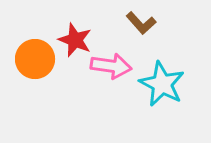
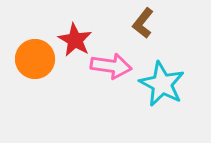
brown L-shape: moved 2 px right; rotated 80 degrees clockwise
red star: rotated 8 degrees clockwise
